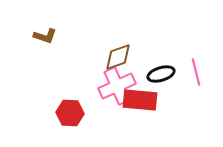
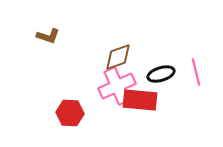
brown L-shape: moved 3 px right
